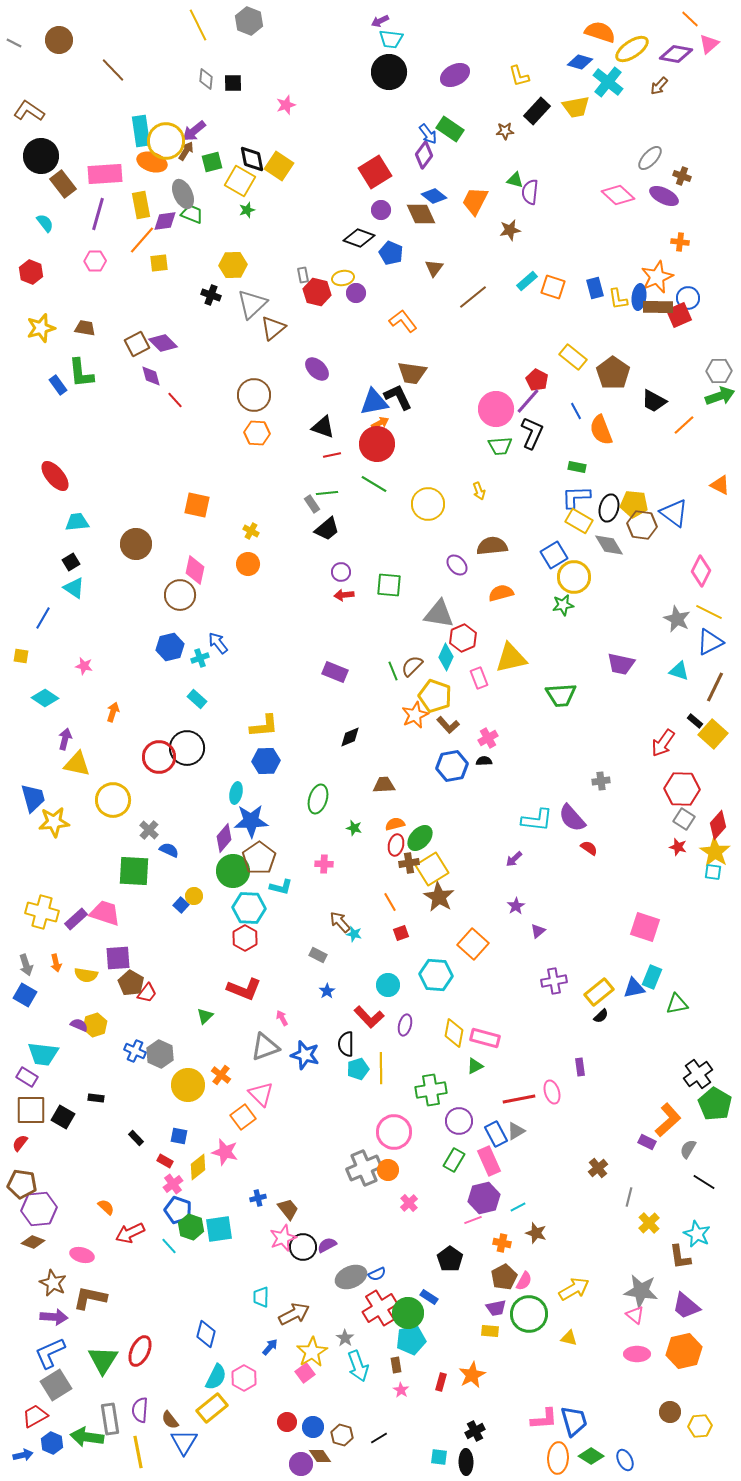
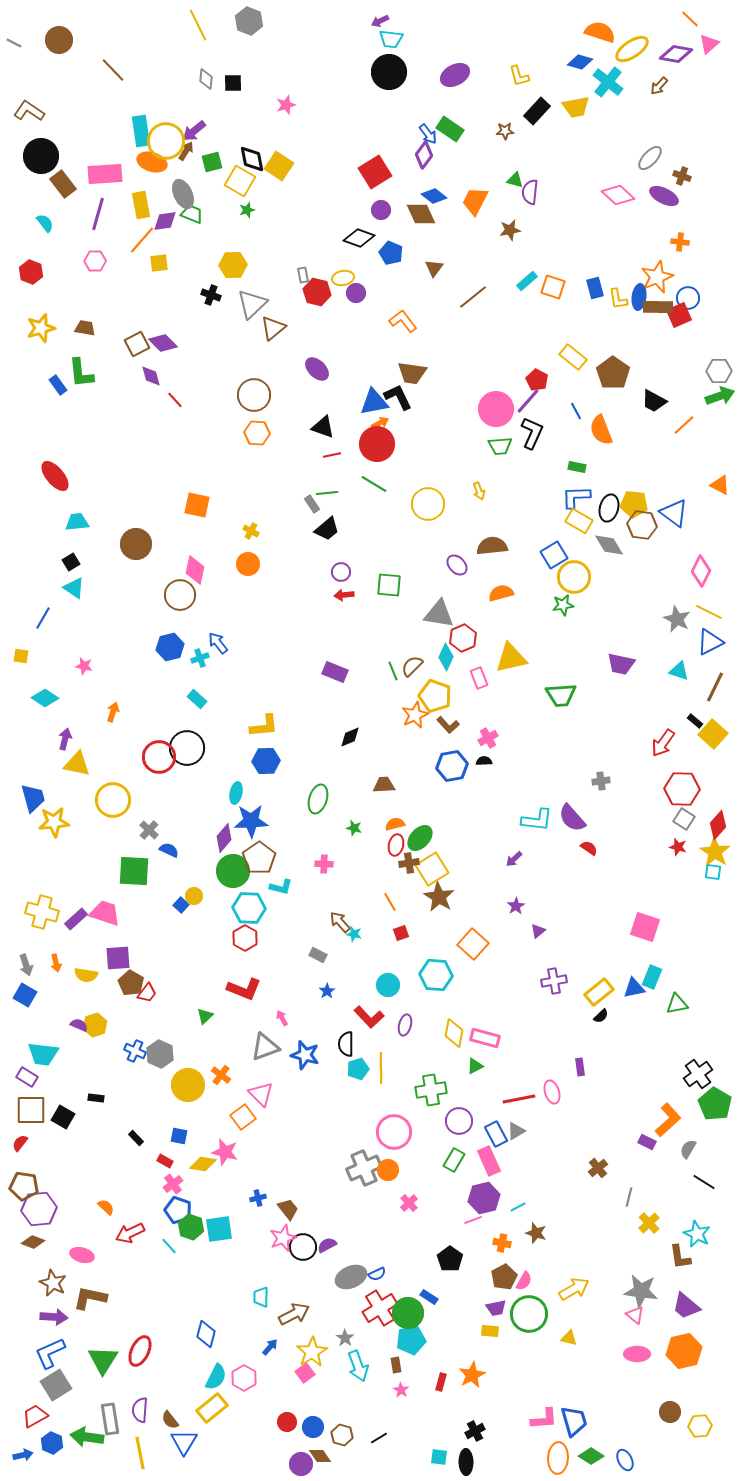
yellow diamond at (198, 1167): moved 5 px right, 3 px up; rotated 48 degrees clockwise
brown pentagon at (22, 1184): moved 2 px right, 2 px down
yellow line at (138, 1452): moved 2 px right, 1 px down
